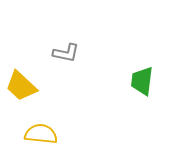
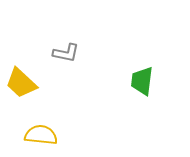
yellow trapezoid: moved 3 px up
yellow semicircle: moved 1 px down
